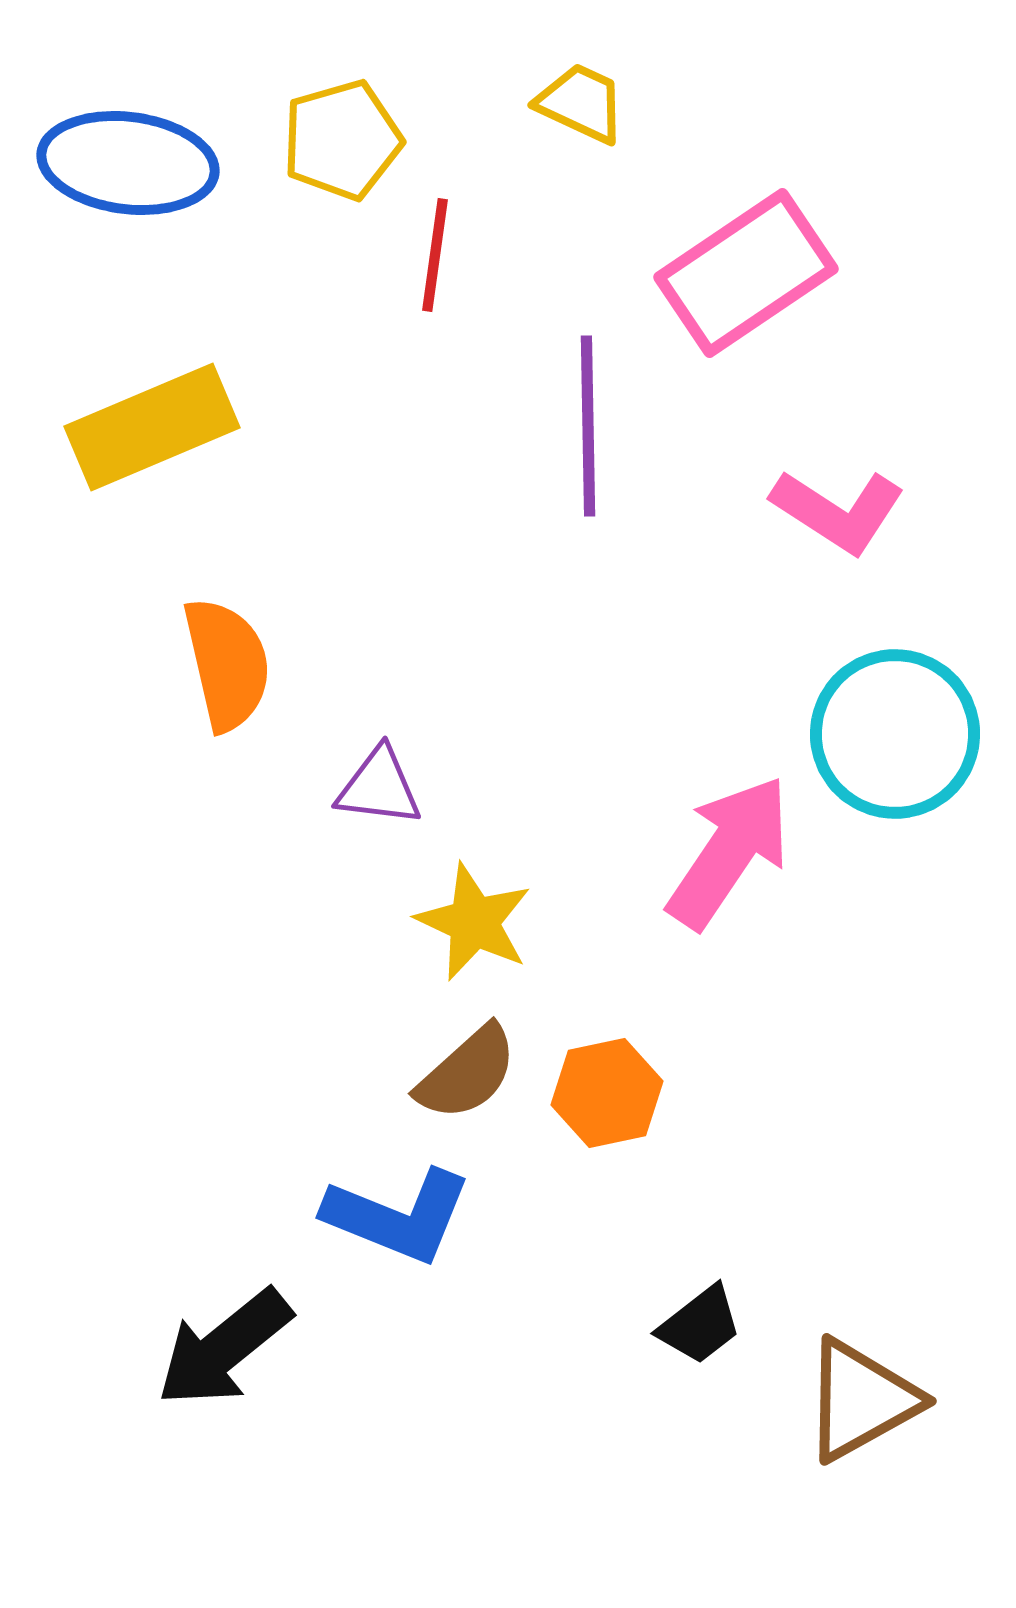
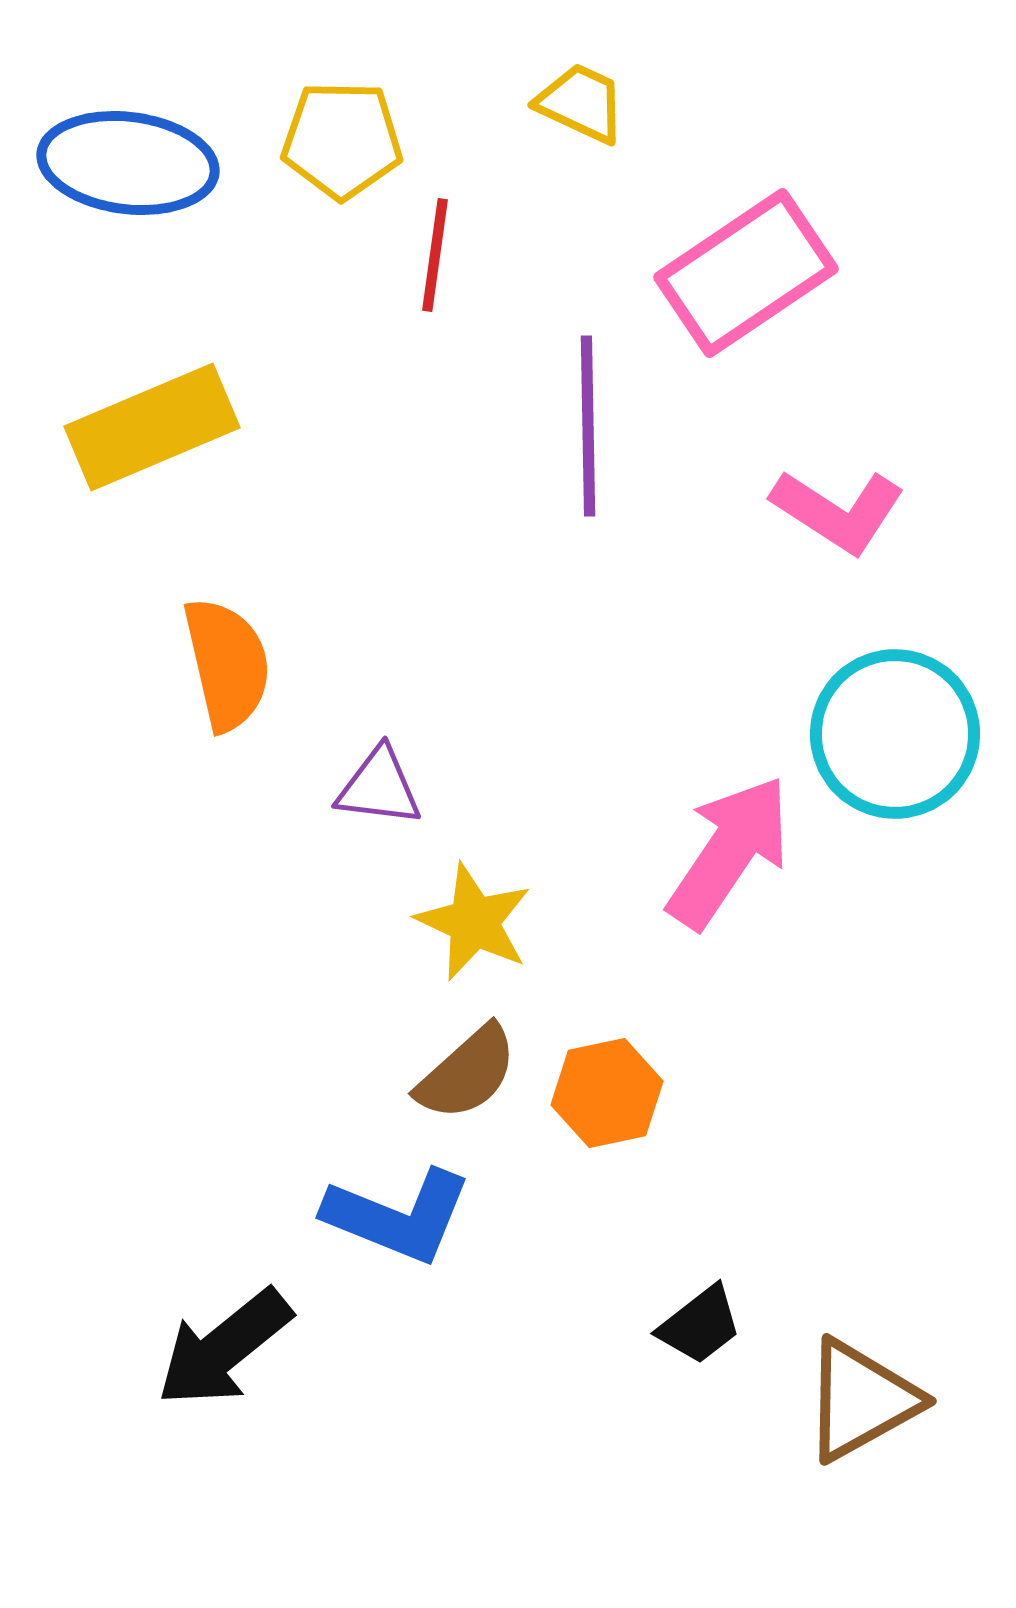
yellow pentagon: rotated 17 degrees clockwise
